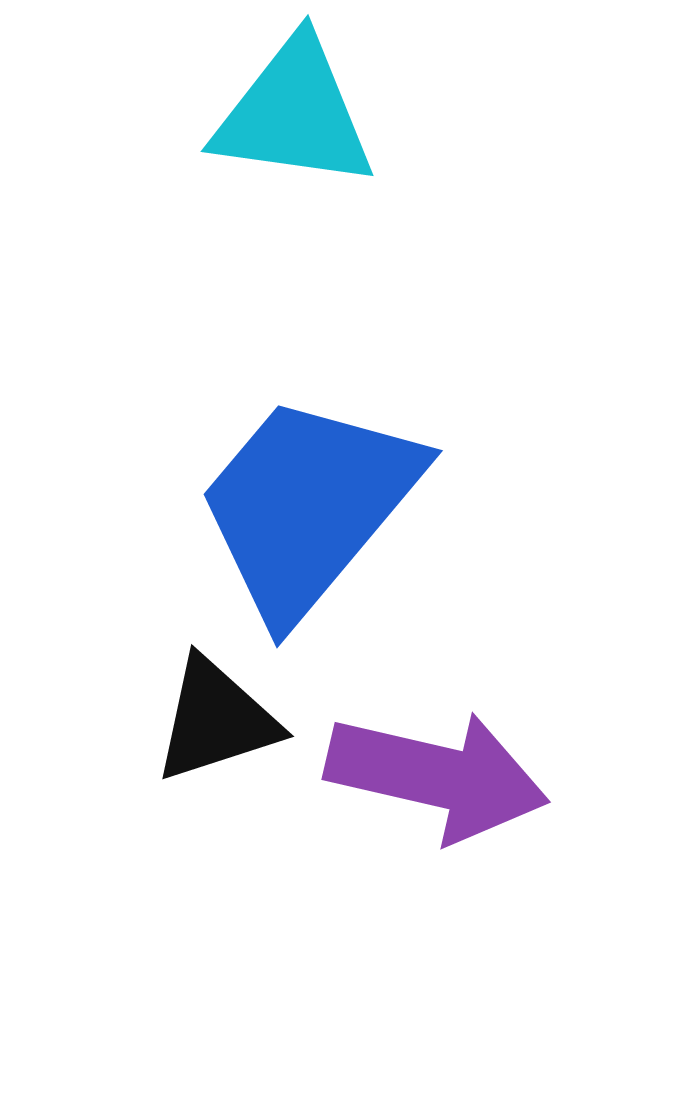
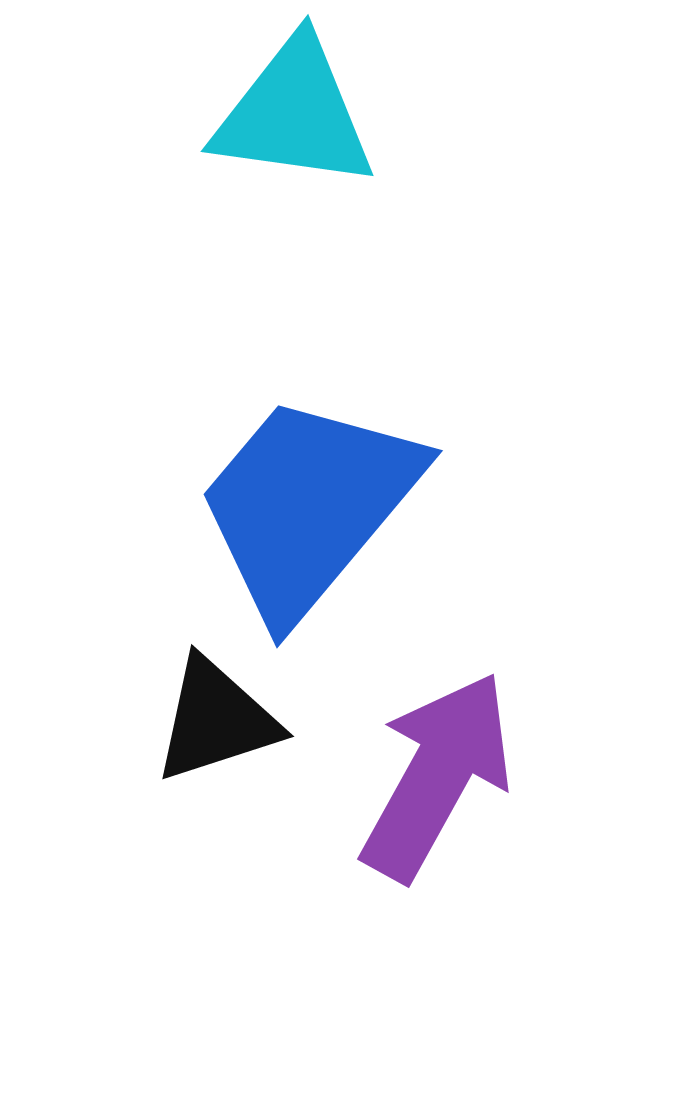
purple arrow: rotated 74 degrees counterclockwise
